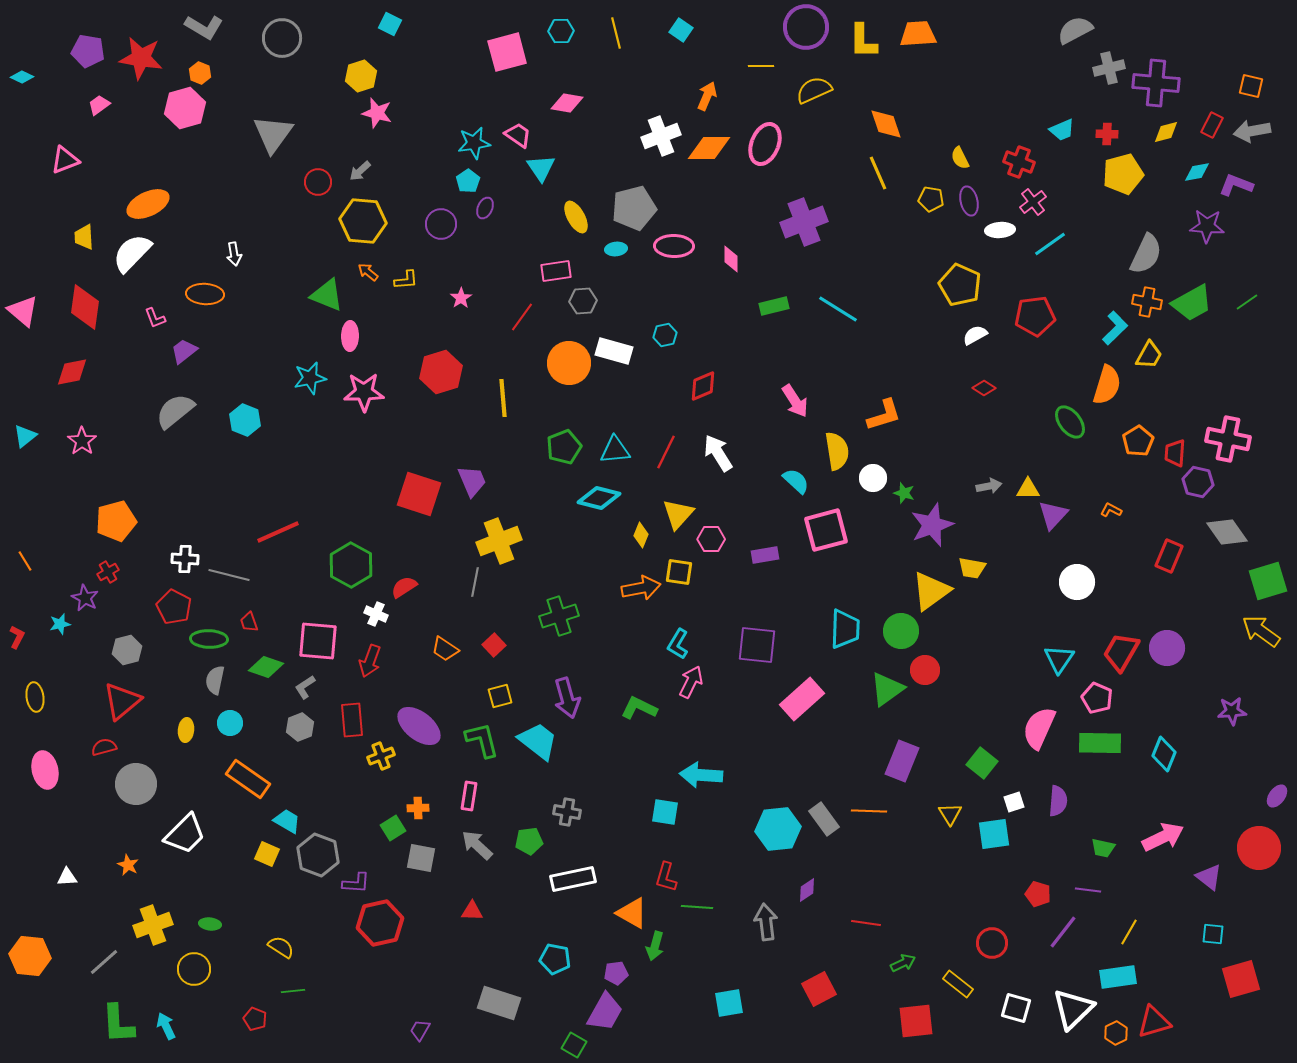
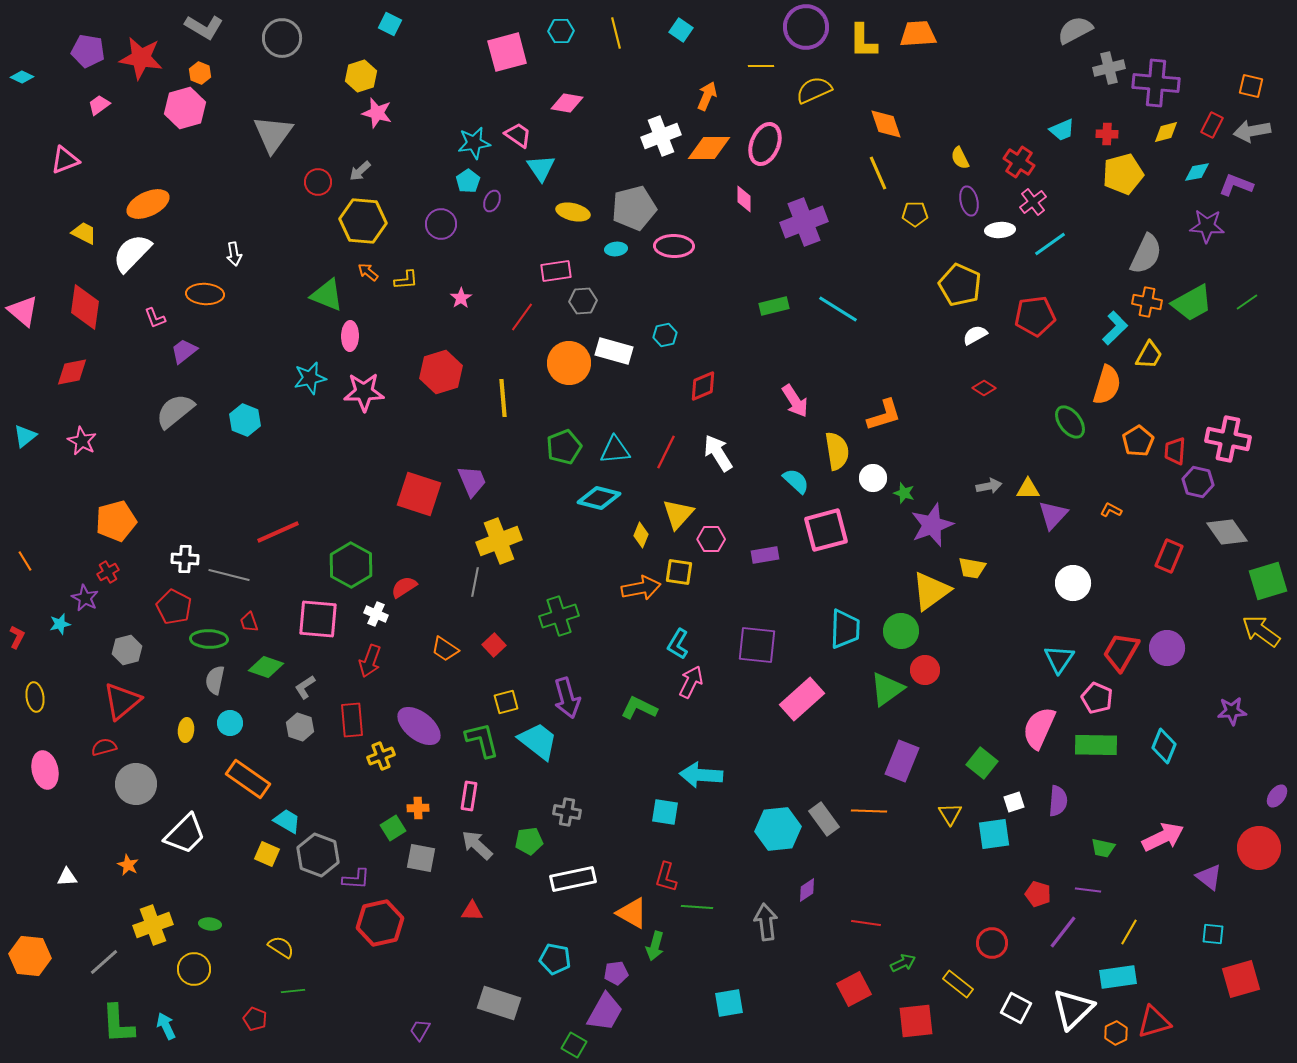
red cross at (1019, 162): rotated 12 degrees clockwise
yellow pentagon at (931, 199): moved 16 px left, 15 px down; rotated 10 degrees counterclockwise
purple ellipse at (485, 208): moved 7 px right, 7 px up
yellow ellipse at (576, 217): moved 3 px left, 5 px up; rotated 48 degrees counterclockwise
yellow trapezoid at (84, 237): moved 4 px up; rotated 120 degrees clockwise
pink diamond at (731, 259): moved 13 px right, 60 px up
pink star at (82, 441): rotated 8 degrees counterclockwise
red trapezoid at (1175, 453): moved 2 px up
white circle at (1077, 582): moved 4 px left, 1 px down
pink square at (318, 641): moved 22 px up
yellow square at (500, 696): moved 6 px right, 6 px down
gray hexagon at (300, 727): rotated 20 degrees counterclockwise
green rectangle at (1100, 743): moved 4 px left, 2 px down
cyan diamond at (1164, 754): moved 8 px up
purple L-shape at (356, 883): moved 4 px up
red square at (819, 989): moved 35 px right
white square at (1016, 1008): rotated 12 degrees clockwise
